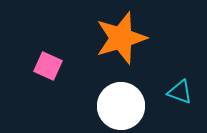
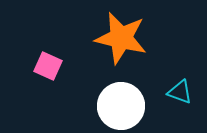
orange star: rotated 30 degrees clockwise
